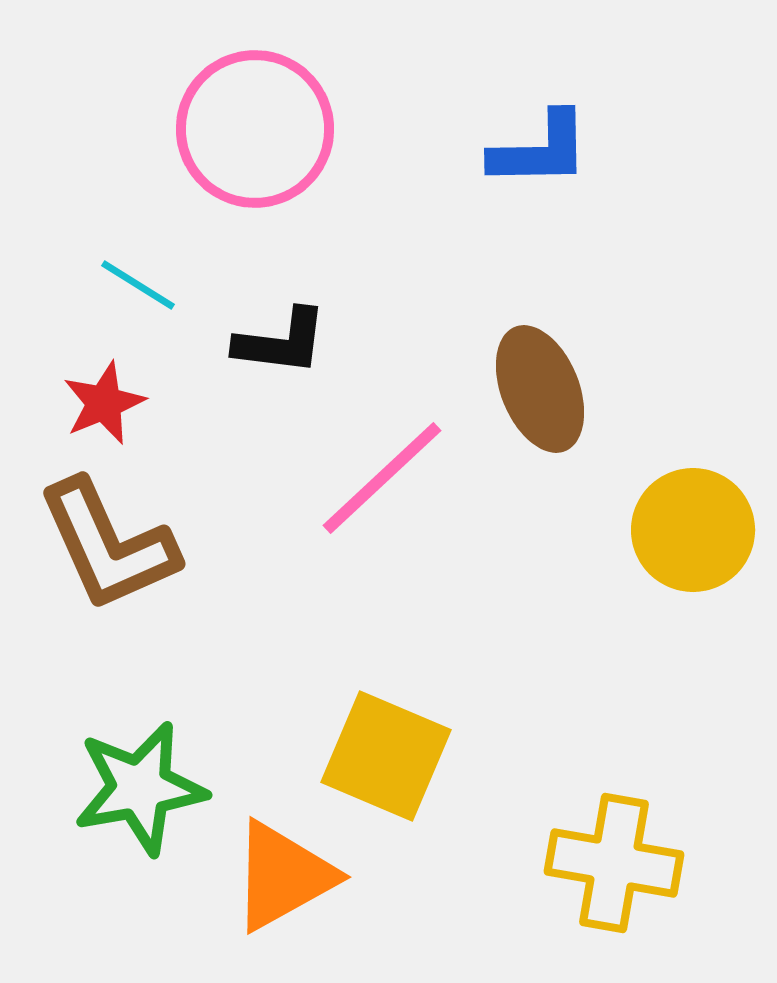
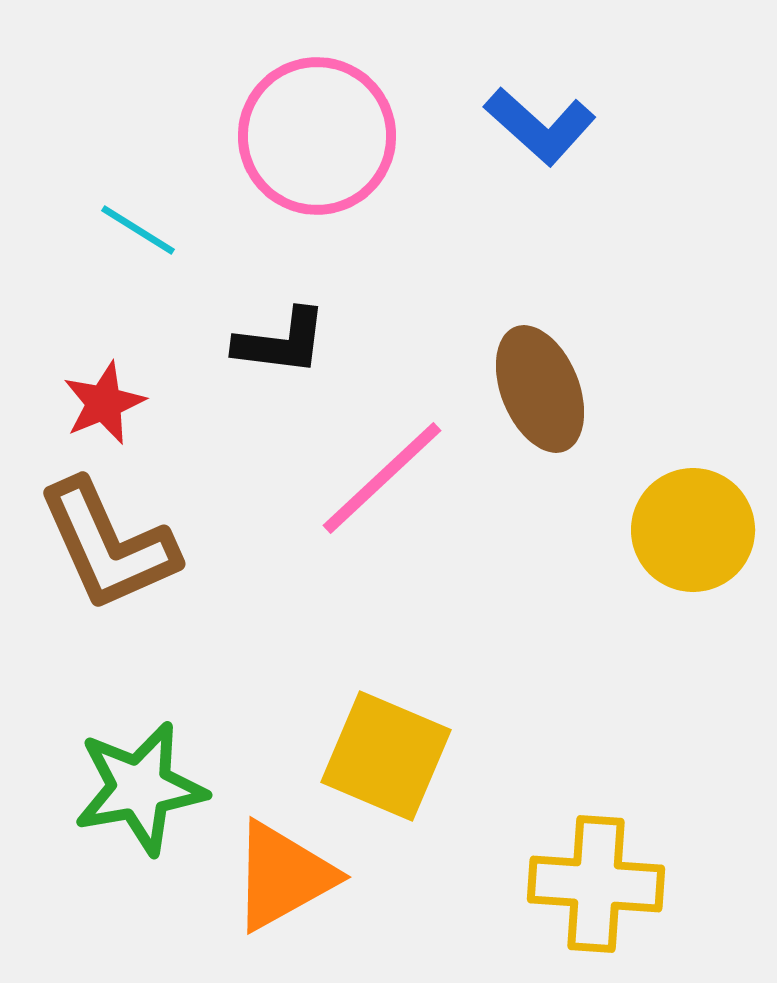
pink circle: moved 62 px right, 7 px down
blue L-shape: moved 24 px up; rotated 43 degrees clockwise
cyan line: moved 55 px up
yellow cross: moved 18 px left, 21 px down; rotated 6 degrees counterclockwise
